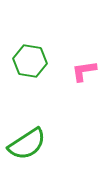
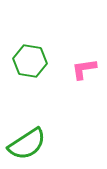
pink L-shape: moved 2 px up
